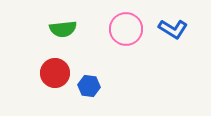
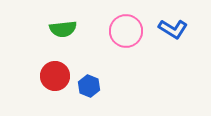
pink circle: moved 2 px down
red circle: moved 3 px down
blue hexagon: rotated 15 degrees clockwise
